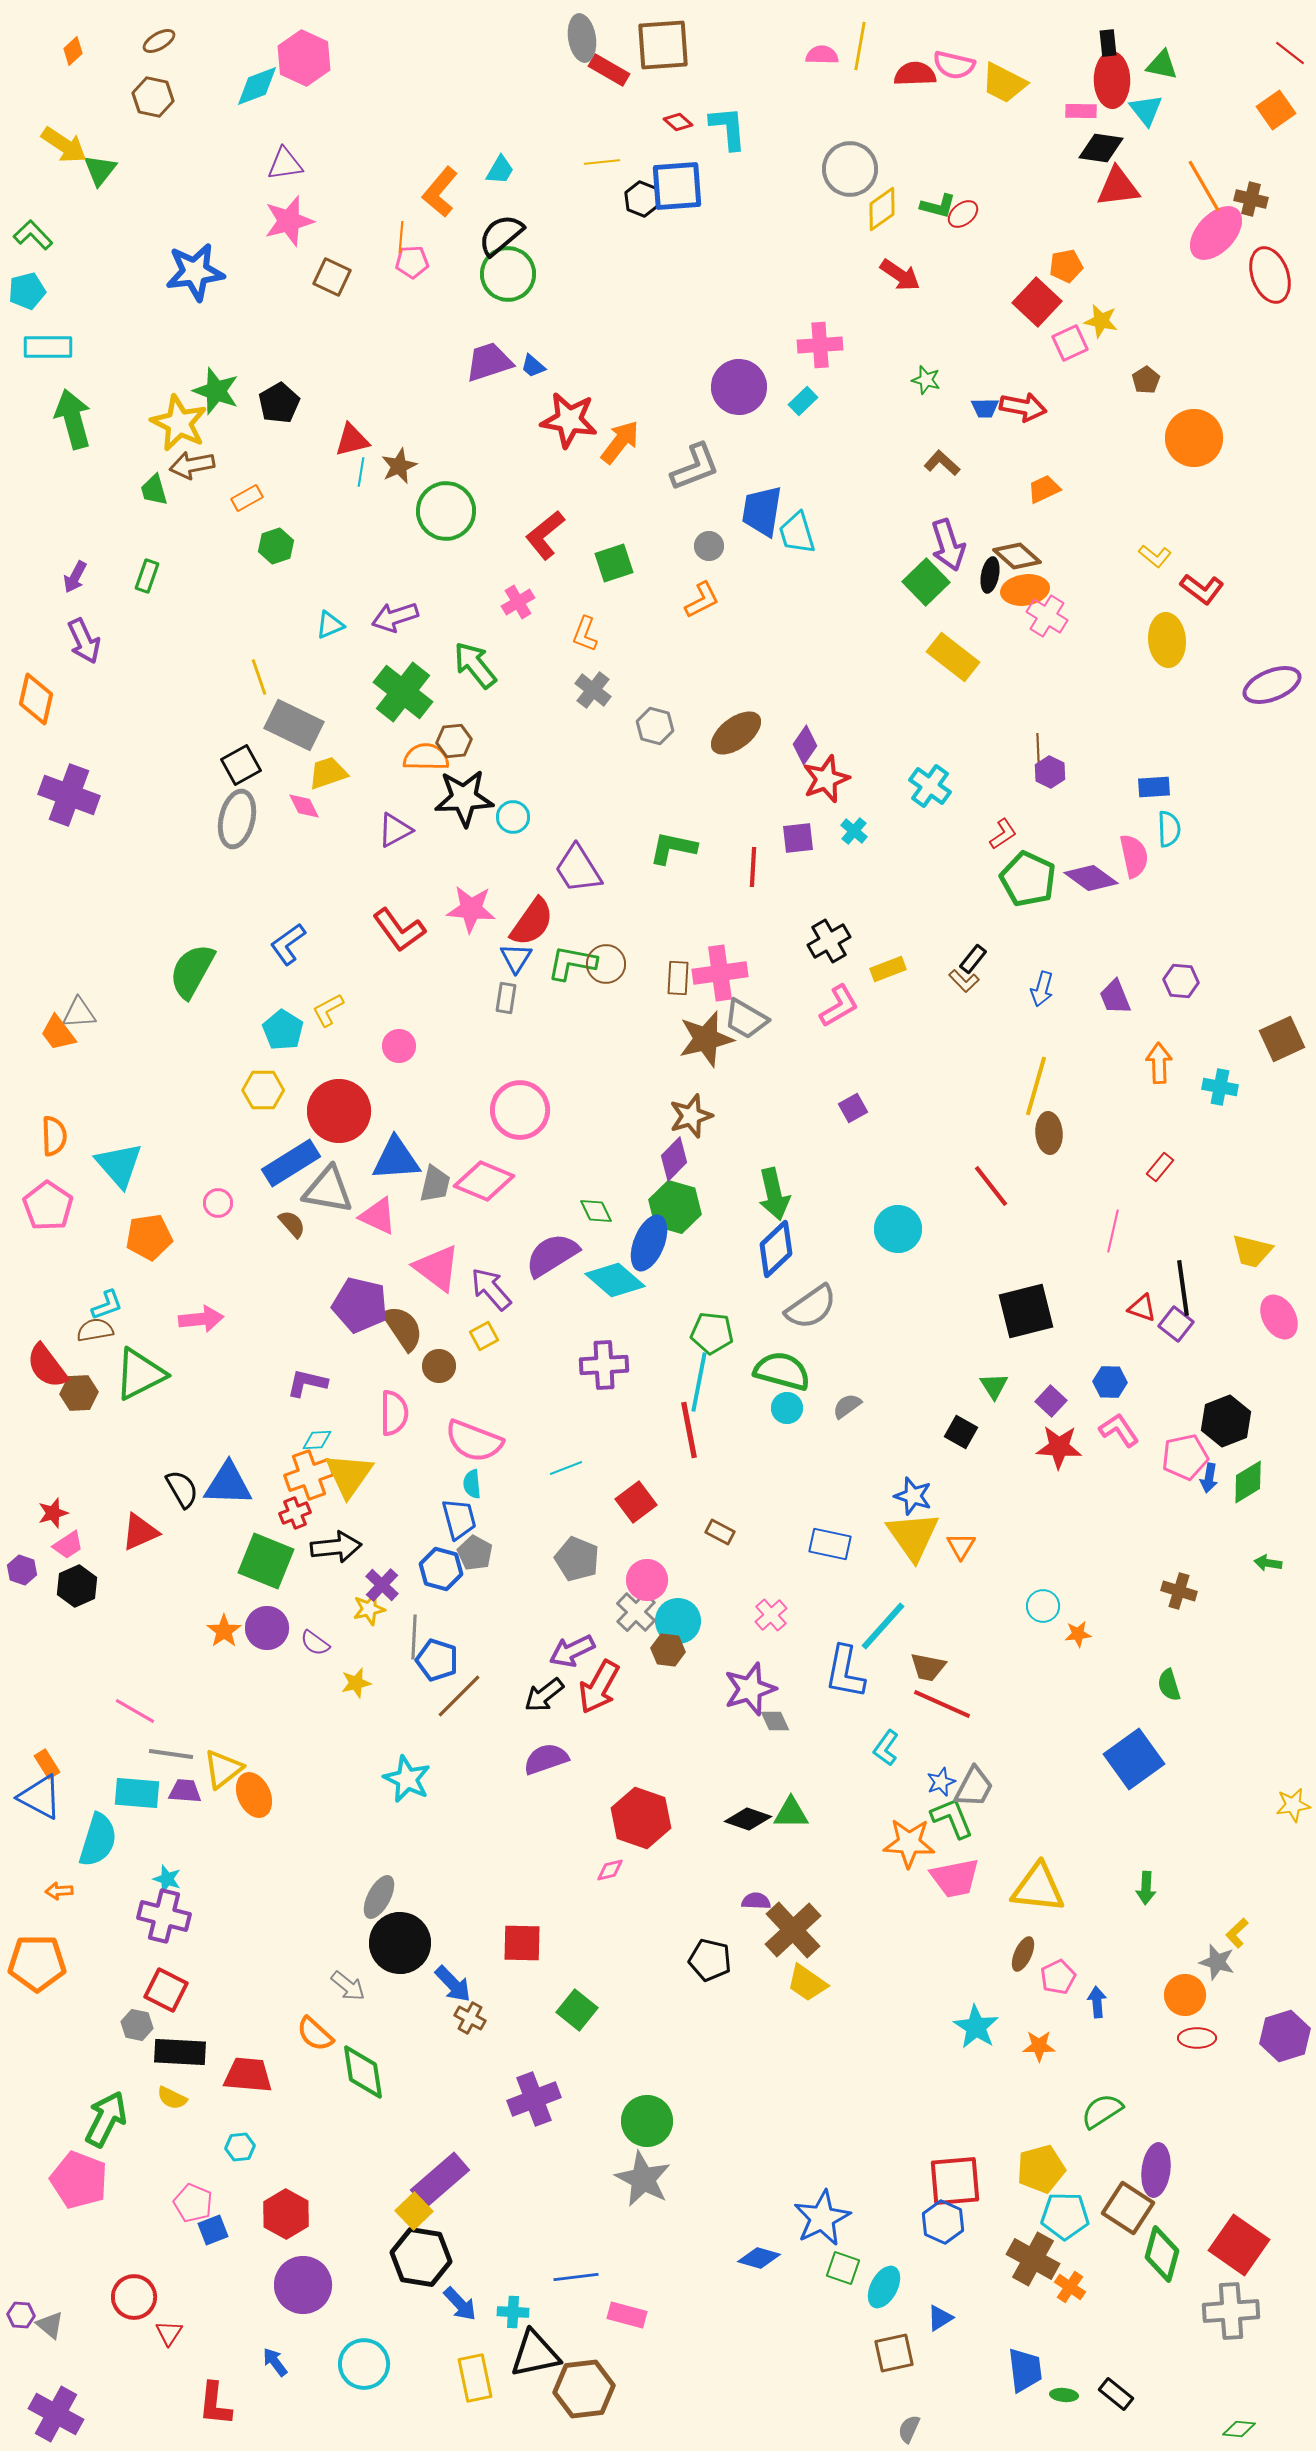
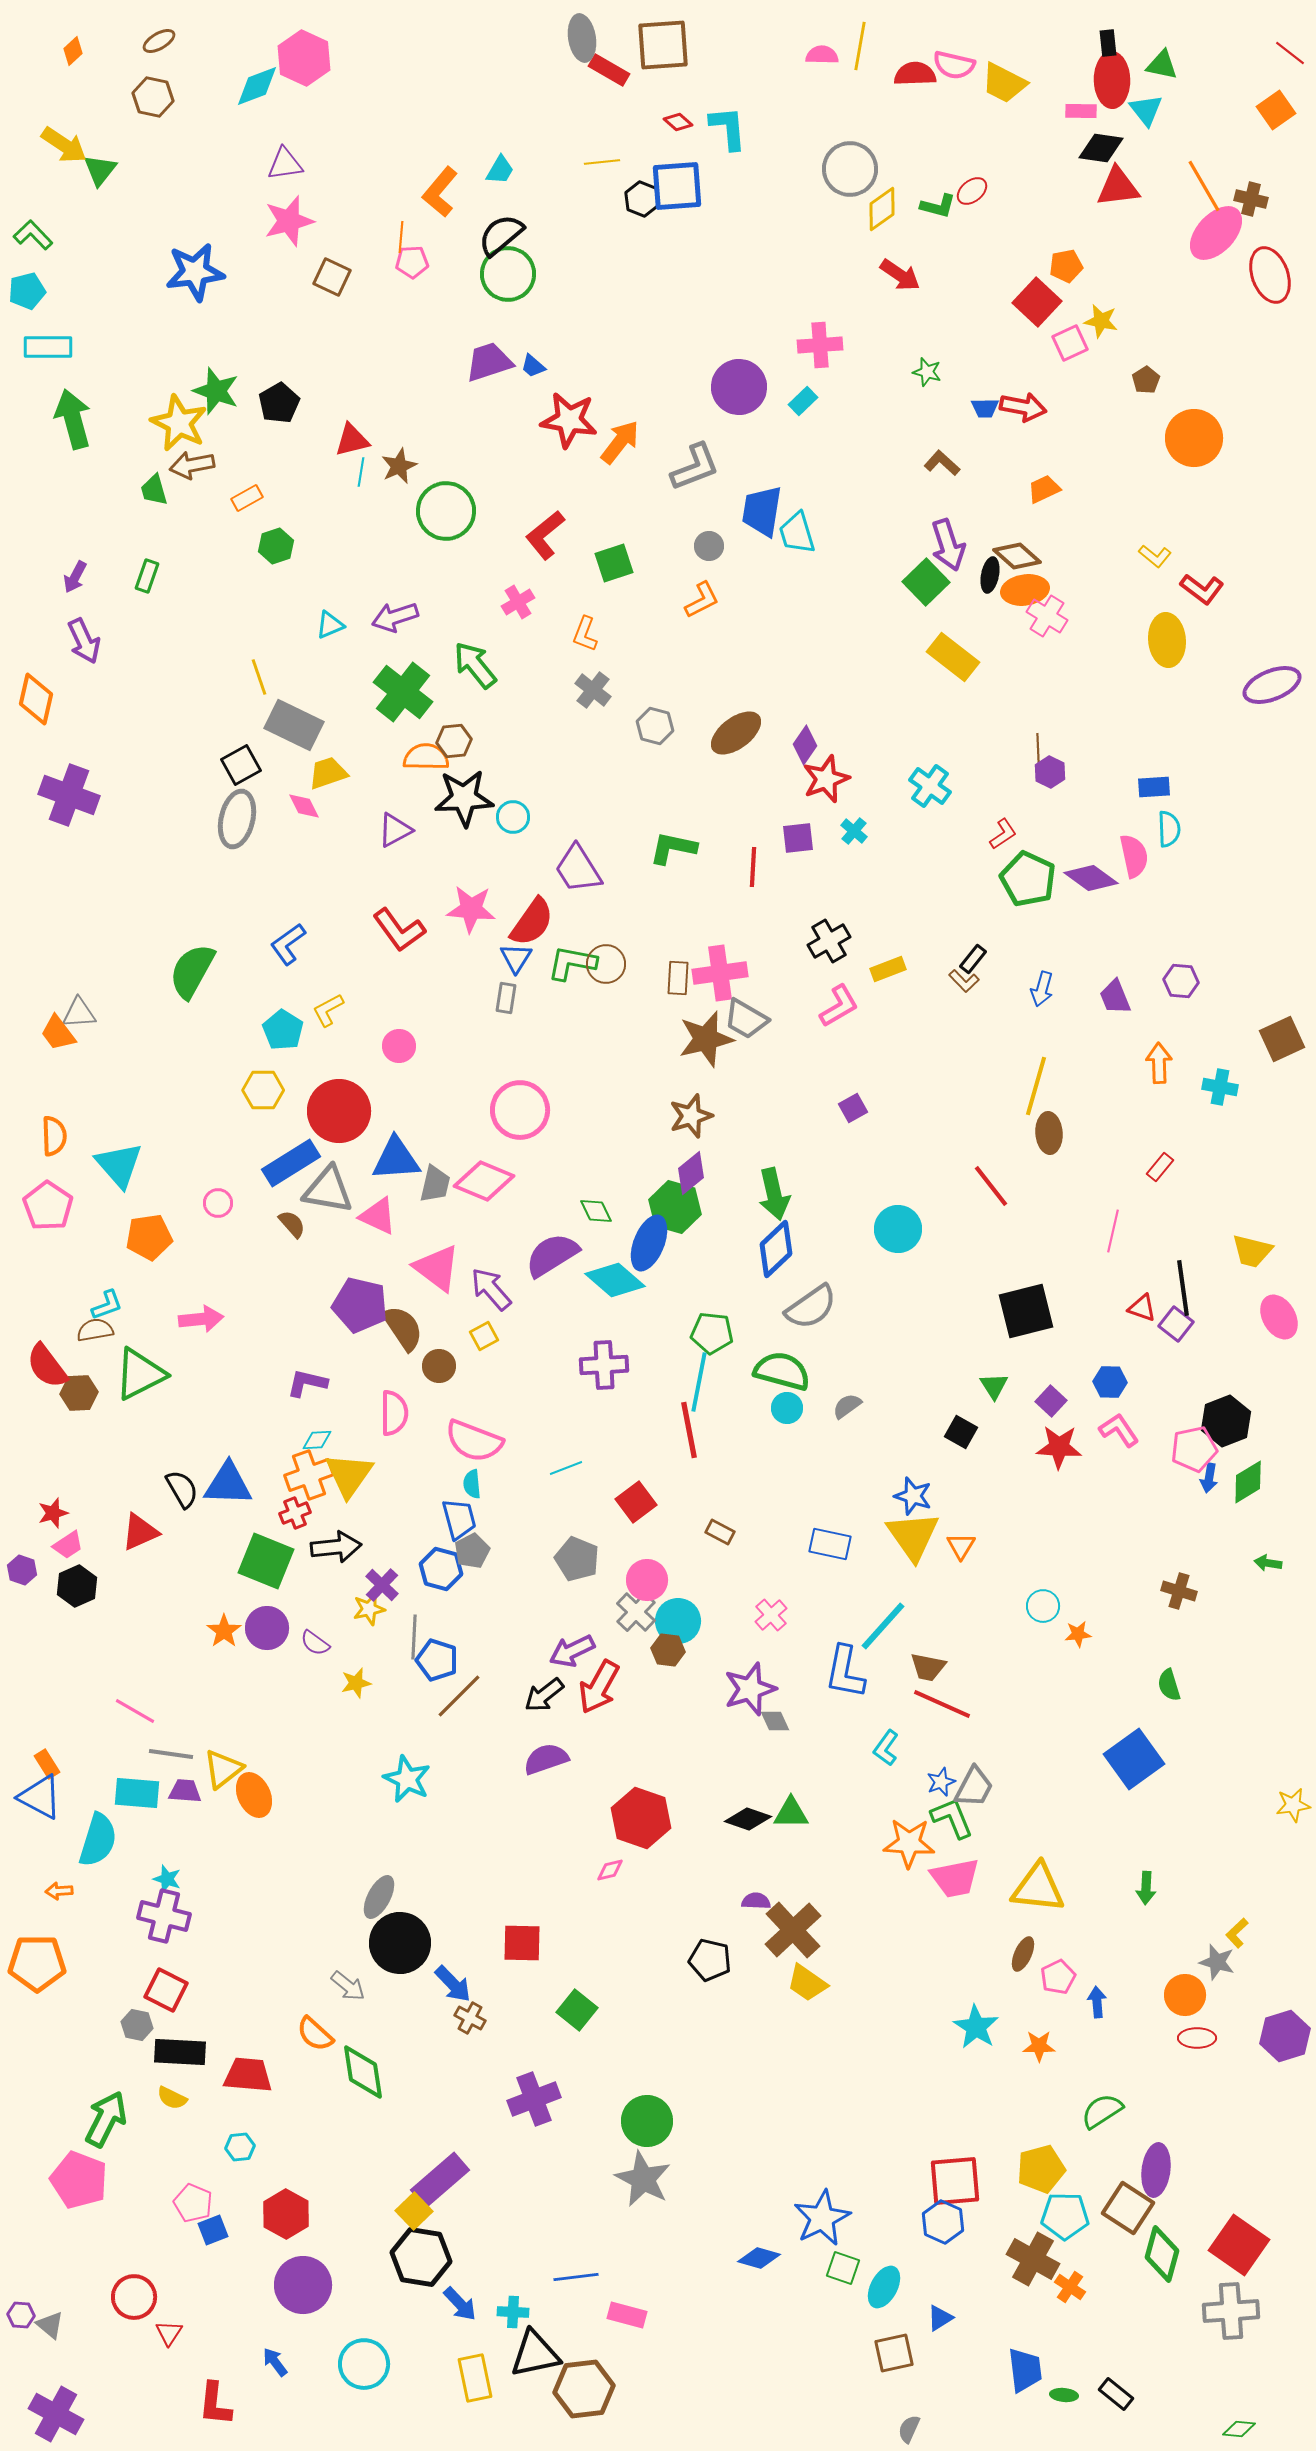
red ellipse at (963, 214): moved 9 px right, 23 px up
green star at (926, 380): moved 1 px right, 8 px up
purple diamond at (674, 1159): moved 17 px right, 14 px down; rotated 6 degrees clockwise
pink pentagon at (1185, 1457): moved 9 px right, 8 px up
gray pentagon at (475, 1553): moved 3 px left, 2 px up; rotated 16 degrees clockwise
